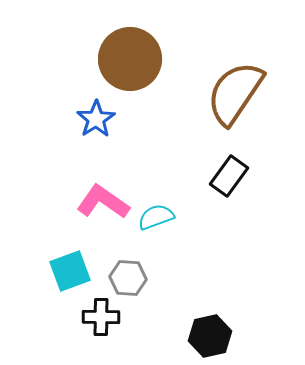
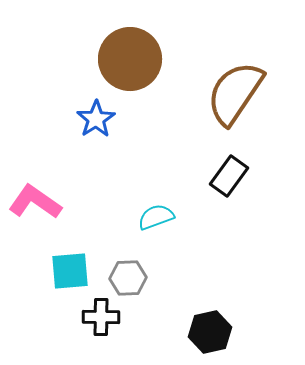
pink L-shape: moved 68 px left
cyan square: rotated 15 degrees clockwise
gray hexagon: rotated 6 degrees counterclockwise
black hexagon: moved 4 px up
